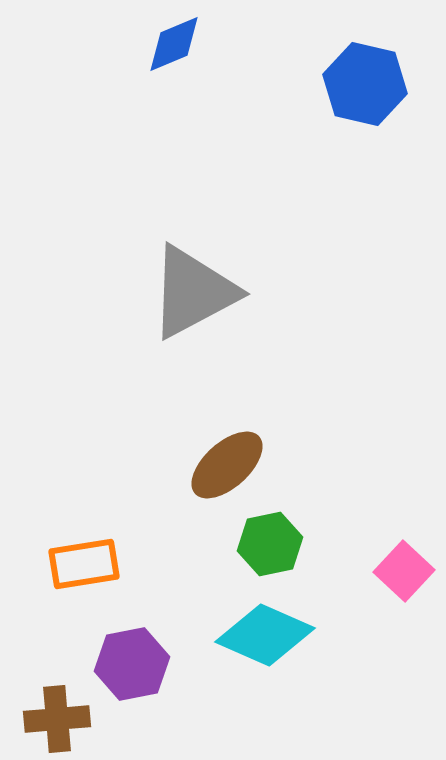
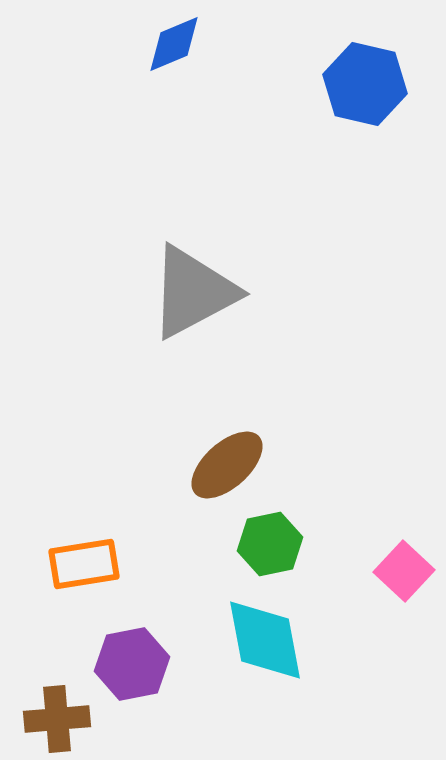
cyan diamond: moved 5 px down; rotated 56 degrees clockwise
